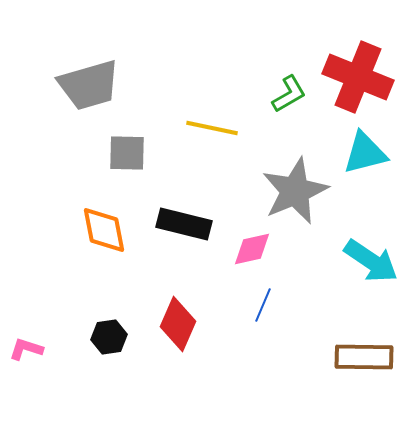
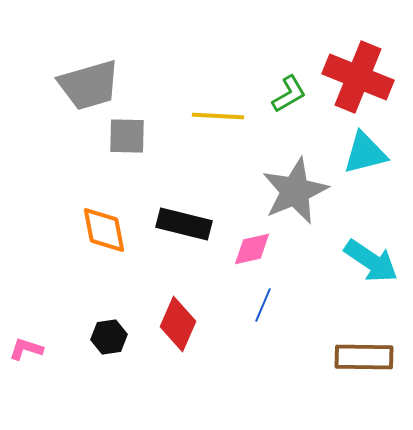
yellow line: moved 6 px right, 12 px up; rotated 9 degrees counterclockwise
gray square: moved 17 px up
